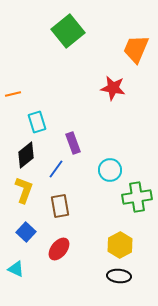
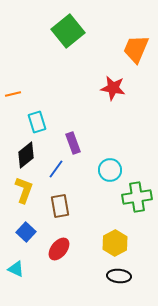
yellow hexagon: moved 5 px left, 2 px up
